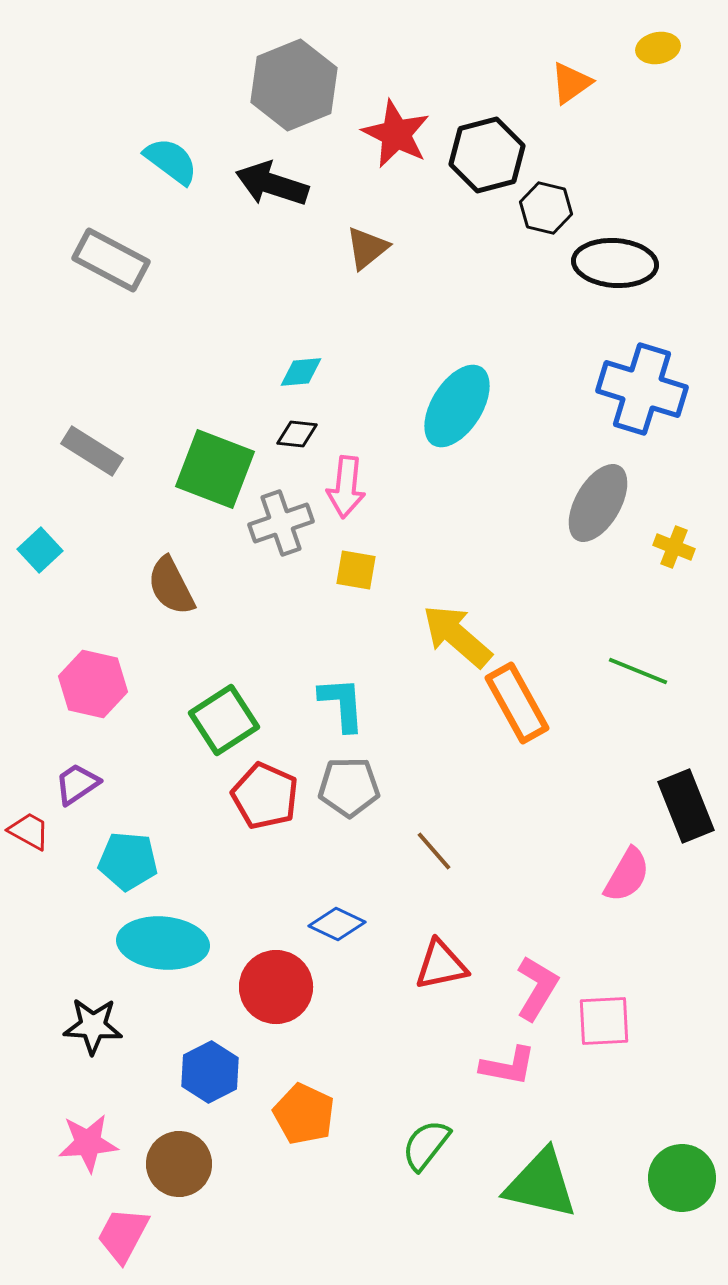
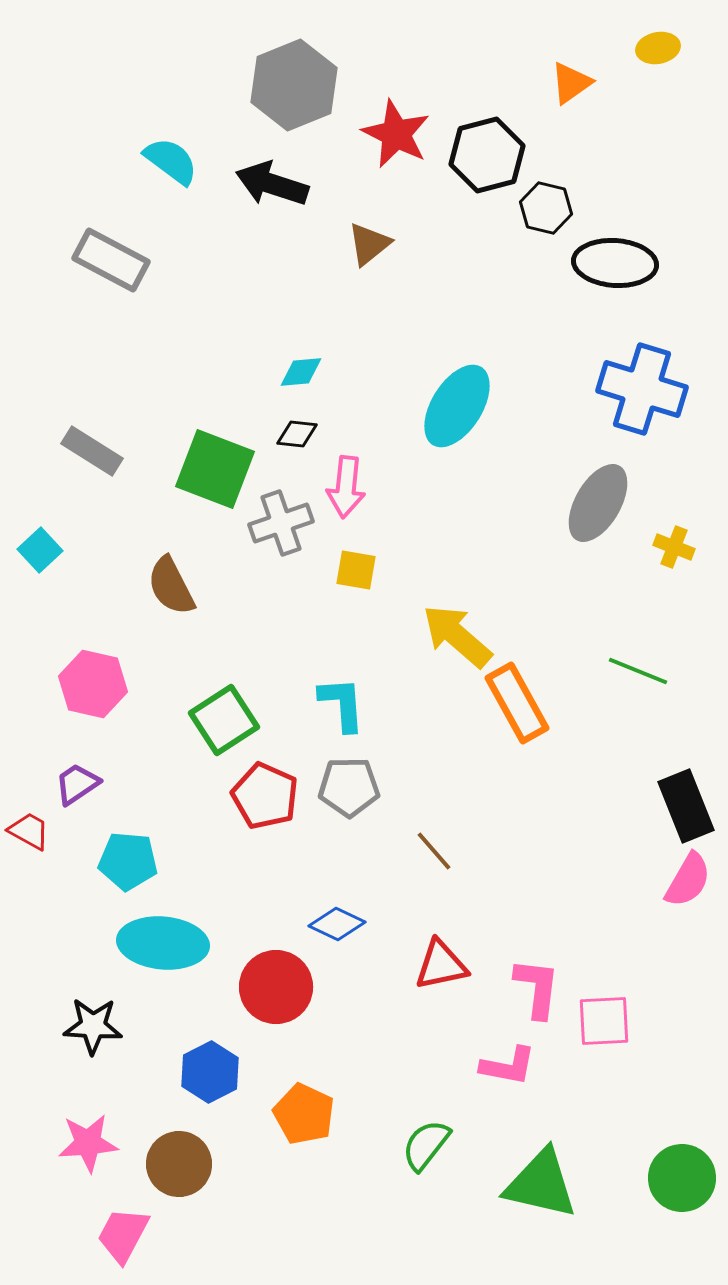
brown triangle at (367, 248): moved 2 px right, 4 px up
pink semicircle at (627, 875): moved 61 px right, 5 px down
pink L-shape at (537, 988): rotated 24 degrees counterclockwise
